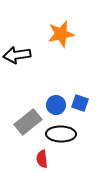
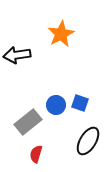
orange star: rotated 16 degrees counterclockwise
black ellipse: moved 27 px right, 7 px down; rotated 60 degrees counterclockwise
red semicircle: moved 6 px left, 5 px up; rotated 24 degrees clockwise
